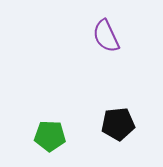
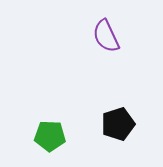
black pentagon: rotated 12 degrees counterclockwise
